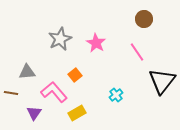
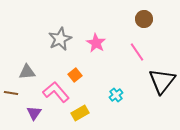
pink L-shape: moved 2 px right
yellow rectangle: moved 3 px right
